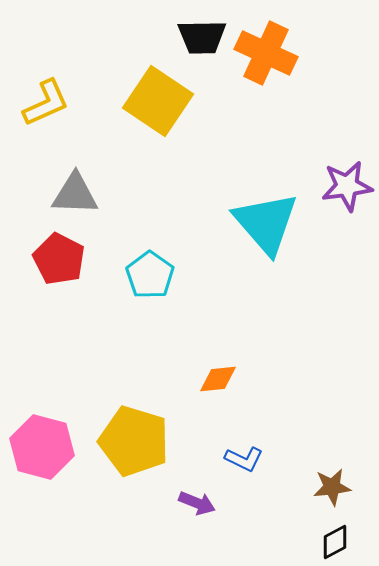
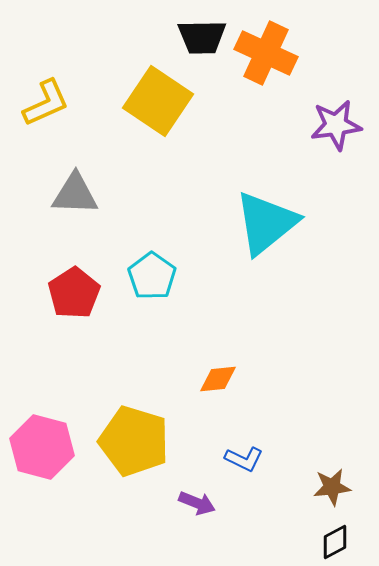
purple star: moved 11 px left, 61 px up
cyan triangle: rotated 32 degrees clockwise
red pentagon: moved 15 px right, 34 px down; rotated 12 degrees clockwise
cyan pentagon: moved 2 px right, 1 px down
